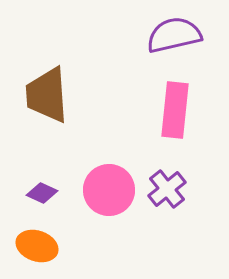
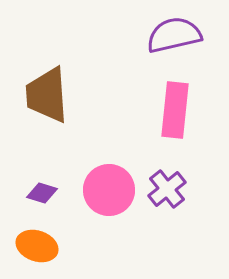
purple diamond: rotated 8 degrees counterclockwise
